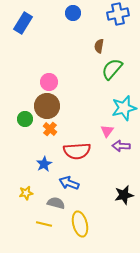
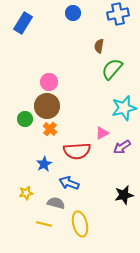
pink triangle: moved 5 px left, 2 px down; rotated 24 degrees clockwise
purple arrow: moved 1 px right, 1 px down; rotated 36 degrees counterclockwise
